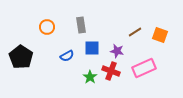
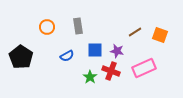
gray rectangle: moved 3 px left, 1 px down
blue square: moved 3 px right, 2 px down
